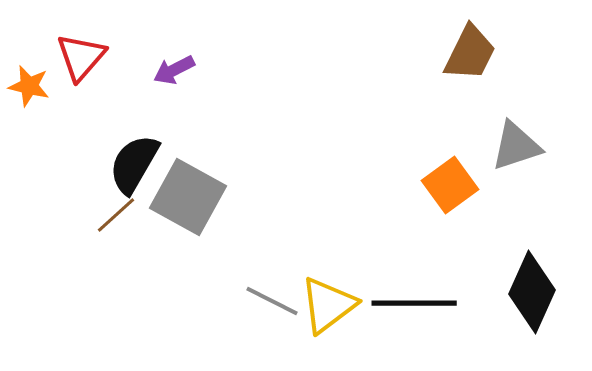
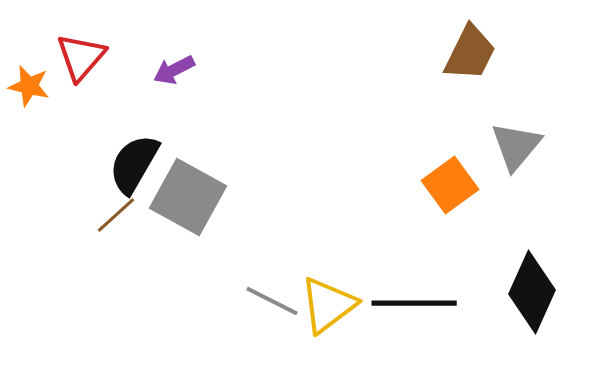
gray triangle: rotated 32 degrees counterclockwise
